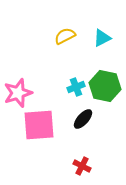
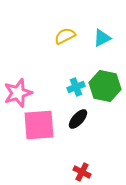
black ellipse: moved 5 px left
red cross: moved 6 px down
